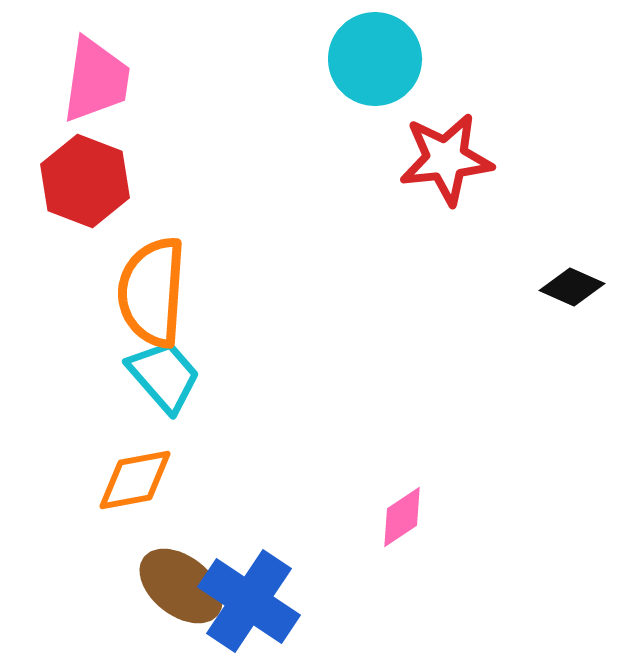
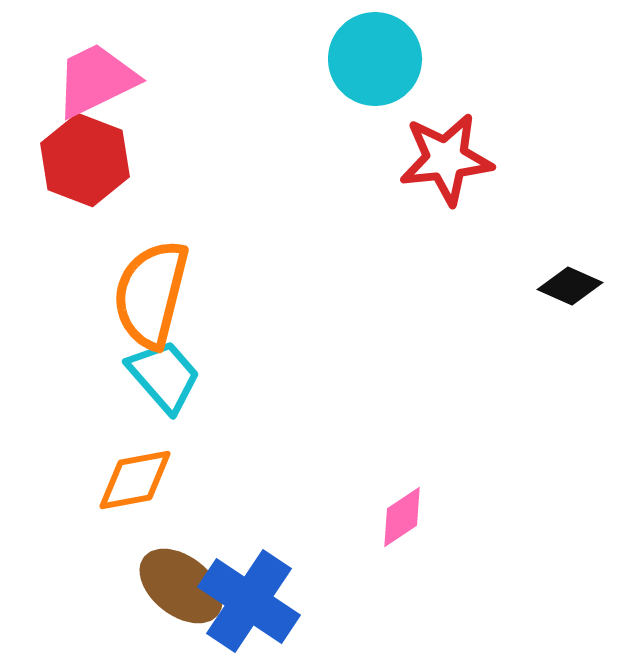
pink trapezoid: rotated 124 degrees counterclockwise
red hexagon: moved 21 px up
black diamond: moved 2 px left, 1 px up
orange semicircle: moved 1 px left, 2 px down; rotated 10 degrees clockwise
